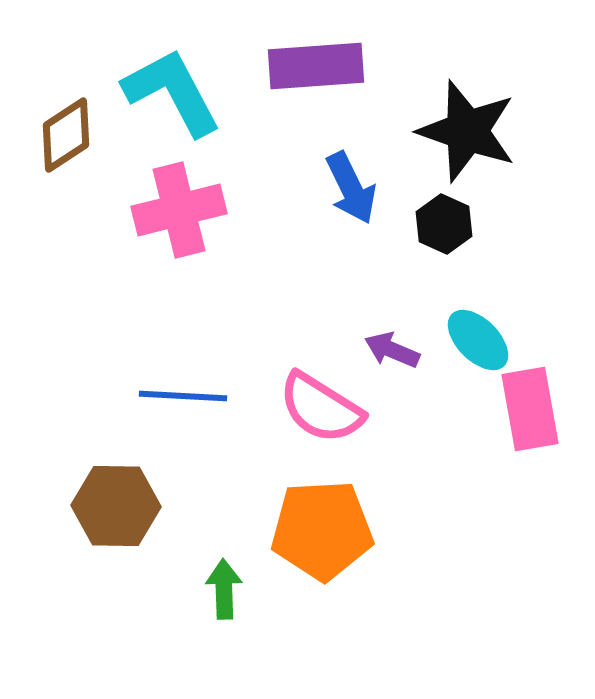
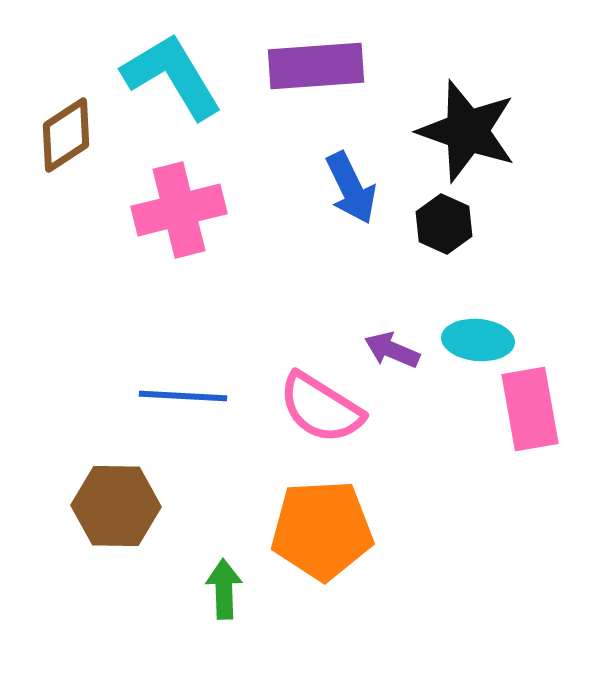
cyan L-shape: moved 16 px up; rotated 3 degrees counterclockwise
cyan ellipse: rotated 40 degrees counterclockwise
